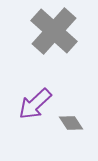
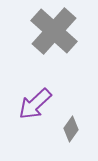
gray diamond: moved 6 px down; rotated 70 degrees clockwise
